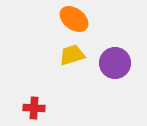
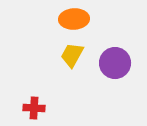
orange ellipse: rotated 40 degrees counterclockwise
yellow trapezoid: rotated 44 degrees counterclockwise
